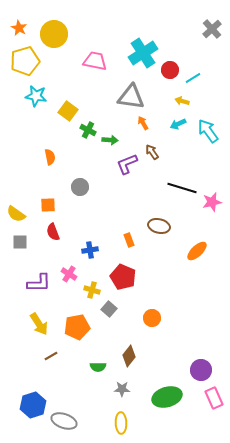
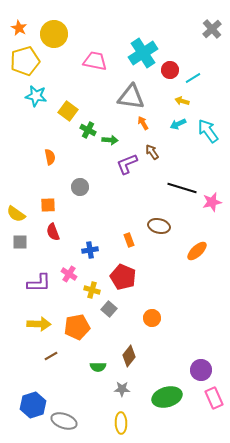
yellow arrow at (39, 324): rotated 55 degrees counterclockwise
